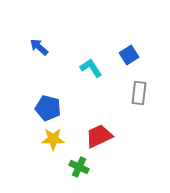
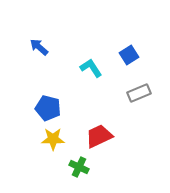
gray rectangle: rotated 60 degrees clockwise
